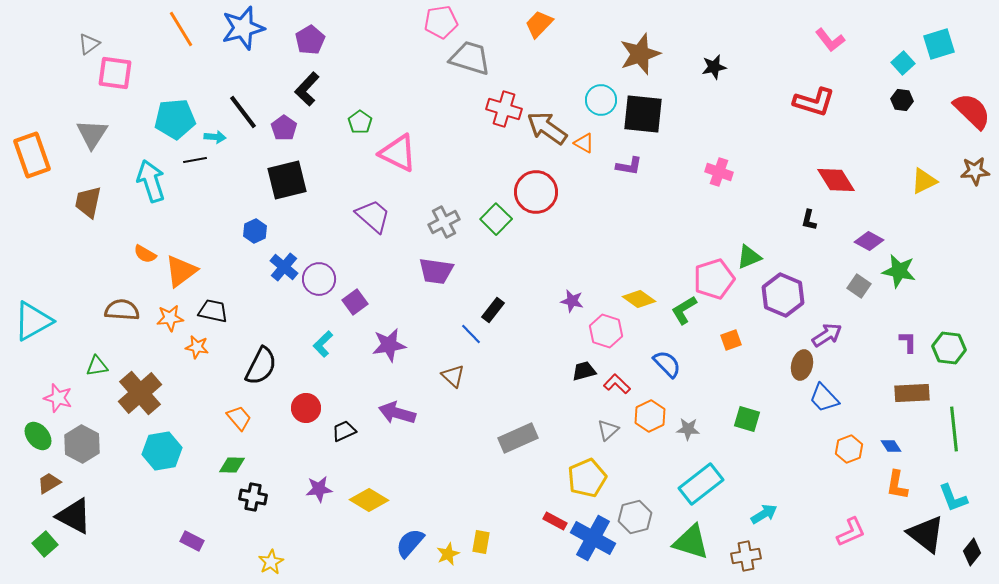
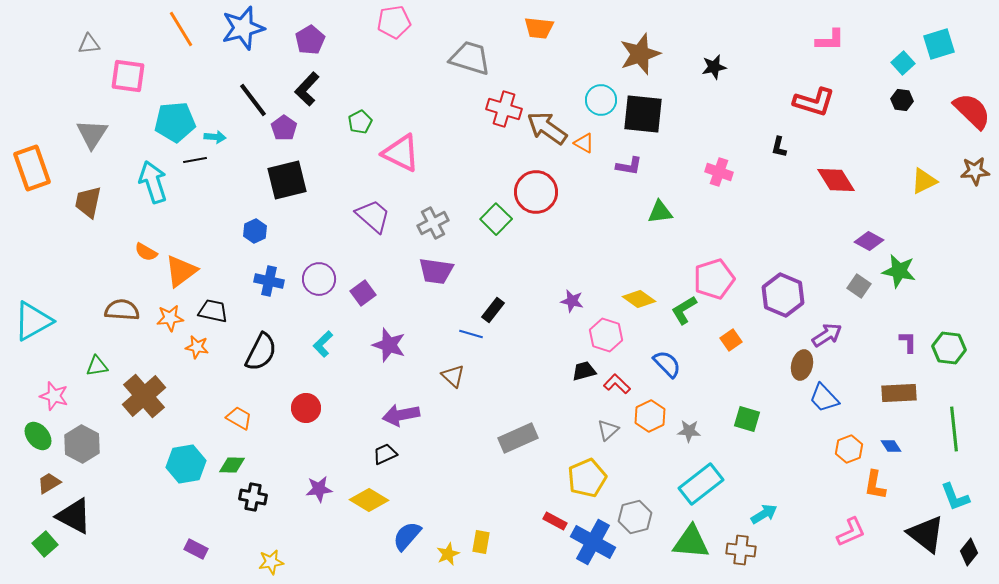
pink pentagon at (441, 22): moved 47 px left
orange trapezoid at (539, 24): moved 4 px down; rotated 128 degrees counterclockwise
pink L-shape at (830, 40): rotated 52 degrees counterclockwise
gray triangle at (89, 44): rotated 30 degrees clockwise
pink square at (115, 73): moved 13 px right, 3 px down
black line at (243, 112): moved 10 px right, 12 px up
cyan pentagon at (175, 119): moved 3 px down
green pentagon at (360, 122): rotated 10 degrees clockwise
pink triangle at (398, 153): moved 3 px right
orange rectangle at (32, 155): moved 13 px down
cyan arrow at (151, 181): moved 2 px right, 1 px down
black L-shape at (809, 220): moved 30 px left, 73 px up
gray cross at (444, 222): moved 11 px left, 1 px down
orange semicircle at (145, 254): moved 1 px right, 2 px up
green triangle at (749, 257): moved 89 px left, 45 px up; rotated 16 degrees clockwise
blue cross at (284, 267): moved 15 px left, 14 px down; rotated 28 degrees counterclockwise
purple square at (355, 302): moved 8 px right, 9 px up
pink hexagon at (606, 331): moved 4 px down
blue line at (471, 334): rotated 30 degrees counterclockwise
orange square at (731, 340): rotated 15 degrees counterclockwise
purple star at (389, 345): rotated 28 degrees clockwise
black semicircle at (261, 366): moved 14 px up
brown cross at (140, 393): moved 4 px right, 3 px down
brown rectangle at (912, 393): moved 13 px left
pink star at (58, 398): moved 4 px left, 2 px up
purple arrow at (397, 413): moved 4 px right, 2 px down; rotated 27 degrees counterclockwise
orange trapezoid at (239, 418): rotated 20 degrees counterclockwise
gray star at (688, 429): moved 1 px right, 2 px down
black trapezoid at (344, 431): moved 41 px right, 23 px down
cyan hexagon at (162, 451): moved 24 px right, 13 px down
orange L-shape at (897, 485): moved 22 px left
cyan L-shape at (953, 498): moved 2 px right, 1 px up
blue cross at (593, 538): moved 4 px down
purple rectangle at (192, 541): moved 4 px right, 8 px down
green triangle at (691, 542): rotated 12 degrees counterclockwise
blue semicircle at (410, 543): moved 3 px left, 7 px up
black diamond at (972, 552): moved 3 px left
brown cross at (746, 556): moved 5 px left, 6 px up; rotated 16 degrees clockwise
yellow star at (271, 562): rotated 20 degrees clockwise
